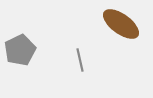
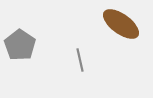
gray pentagon: moved 5 px up; rotated 12 degrees counterclockwise
